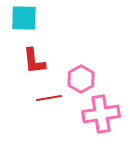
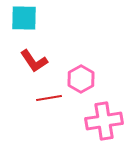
red L-shape: rotated 28 degrees counterclockwise
pink cross: moved 3 px right, 7 px down
